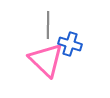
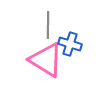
pink triangle: rotated 12 degrees counterclockwise
